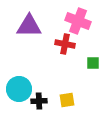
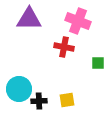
purple triangle: moved 7 px up
red cross: moved 1 px left, 3 px down
green square: moved 5 px right
